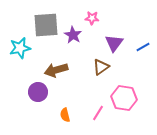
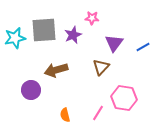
gray square: moved 2 px left, 5 px down
purple star: rotated 18 degrees clockwise
cyan star: moved 5 px left, 10 px up
brown triangle: rotated 12 degrees counterclockwise
purple circle: moved 7 px left, 2 px up
